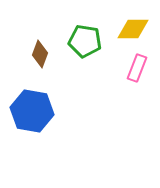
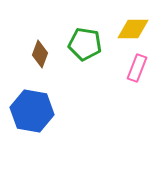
green pentagon: moved 3 px down
